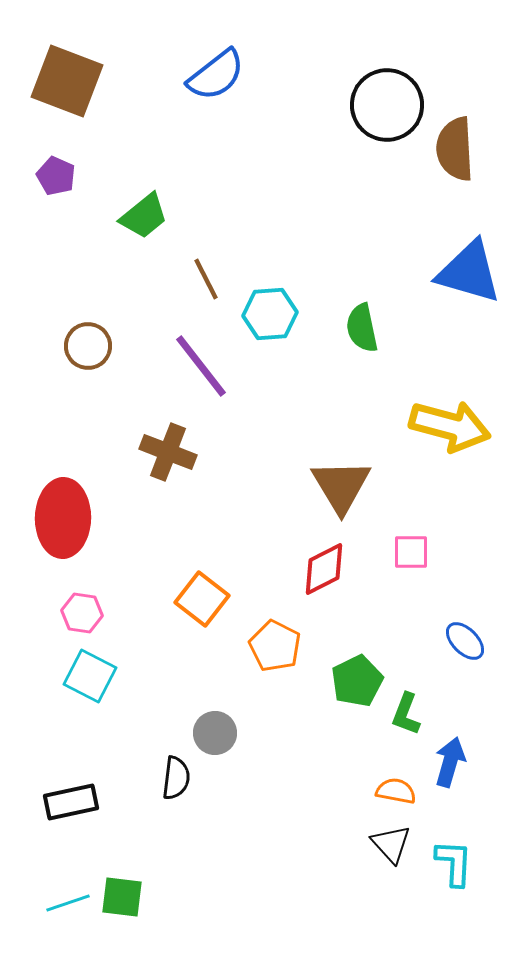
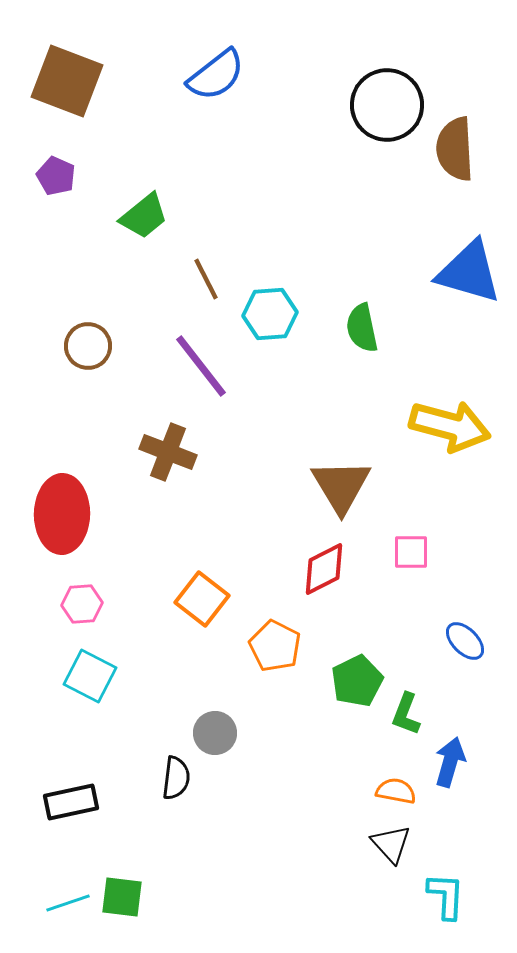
red ellipse: moved 1 px left, 4 px up
pink hexagon: moved 9 px up; rotated 12 degrees counterclockwise
cyan L-shape: moved 8 px left, 33 px down
